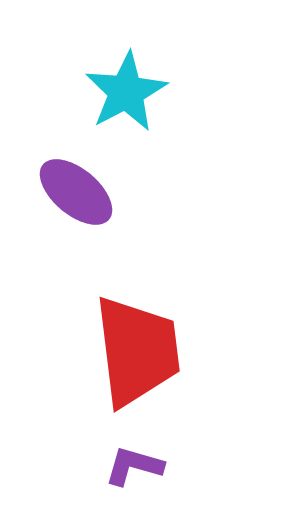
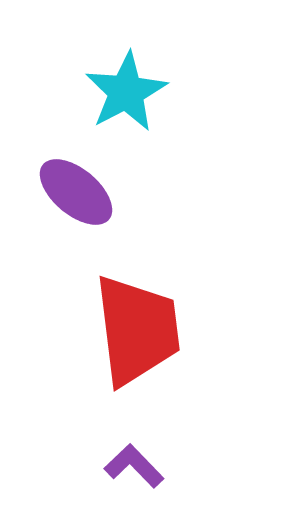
red trapezoid: moved 21 px up
purple L-shape: rotated 30 degrees clockwise
